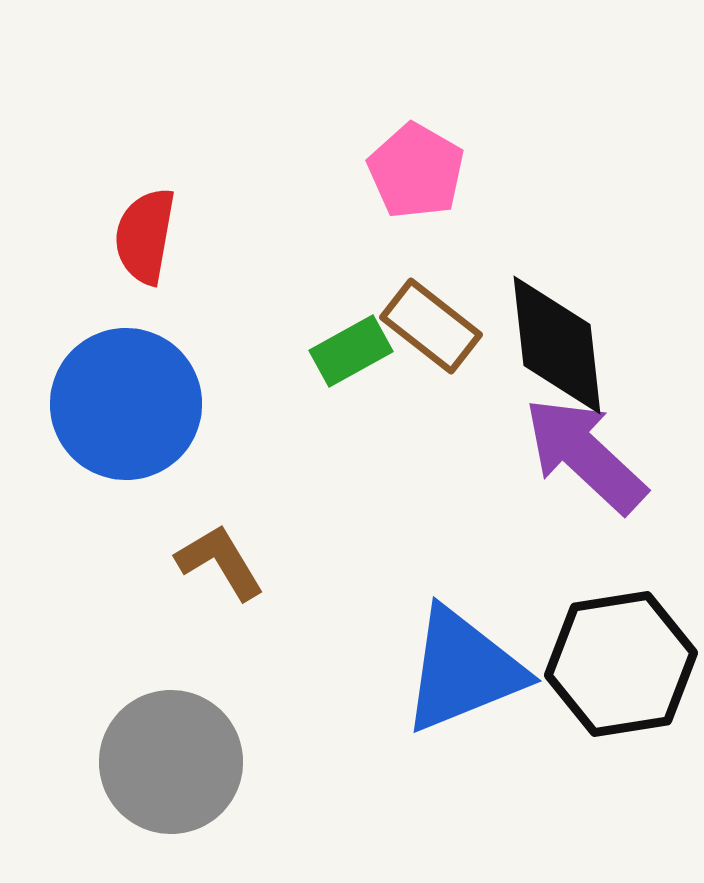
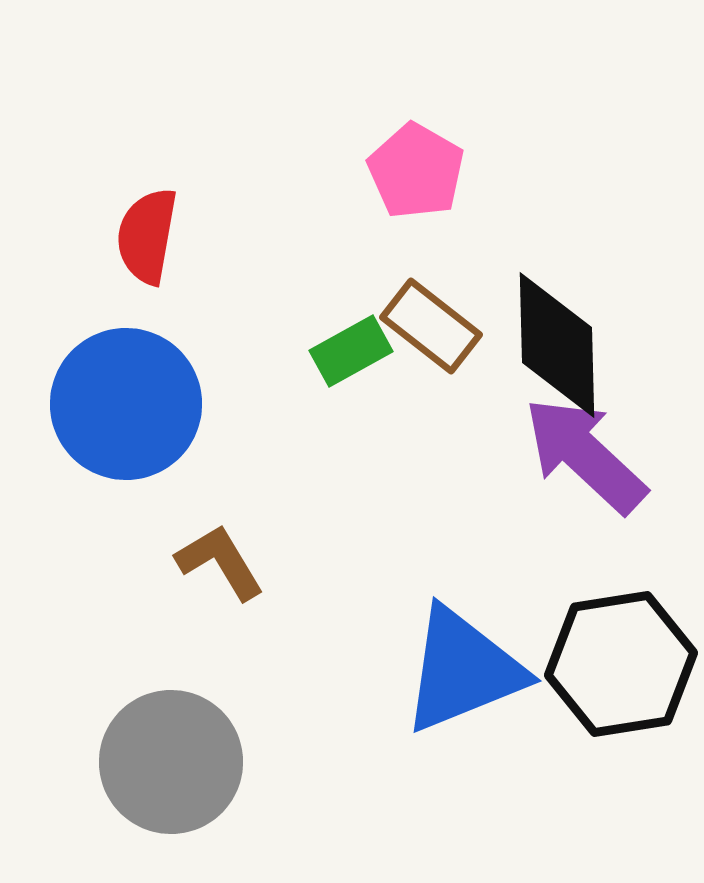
red semicircle: moved 2 px right
black diamond: rotated 5 degrees clockwise
